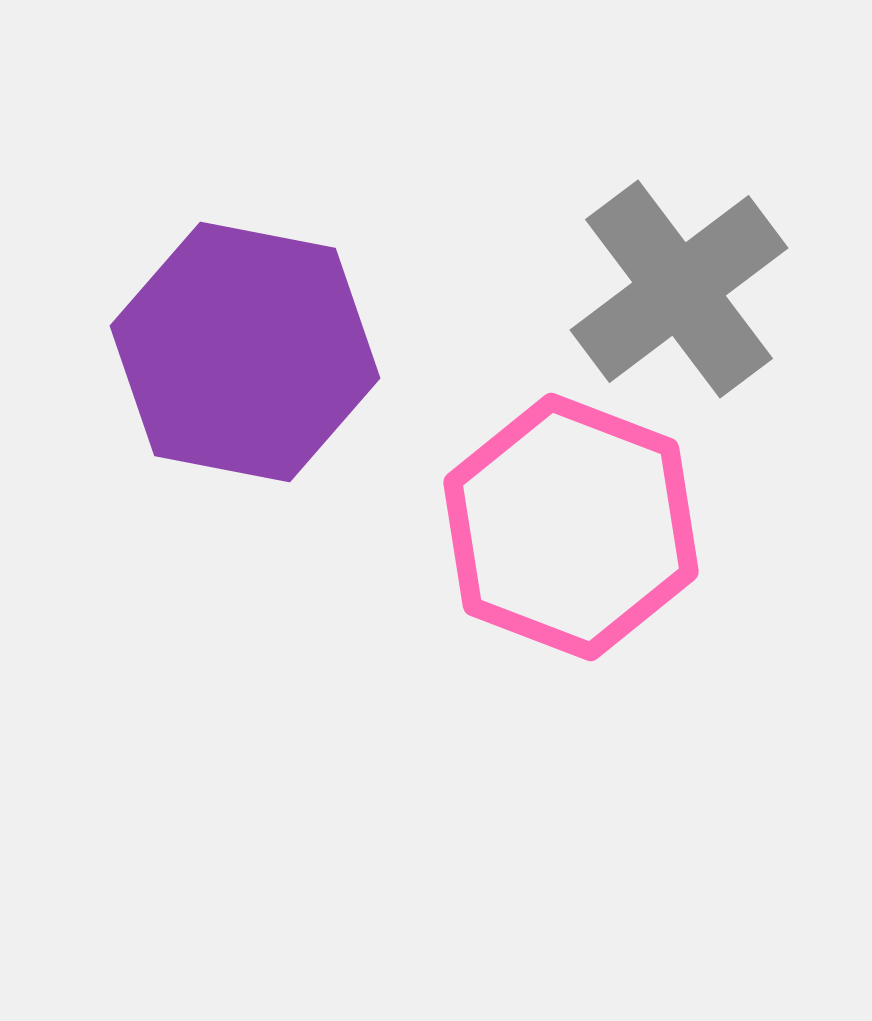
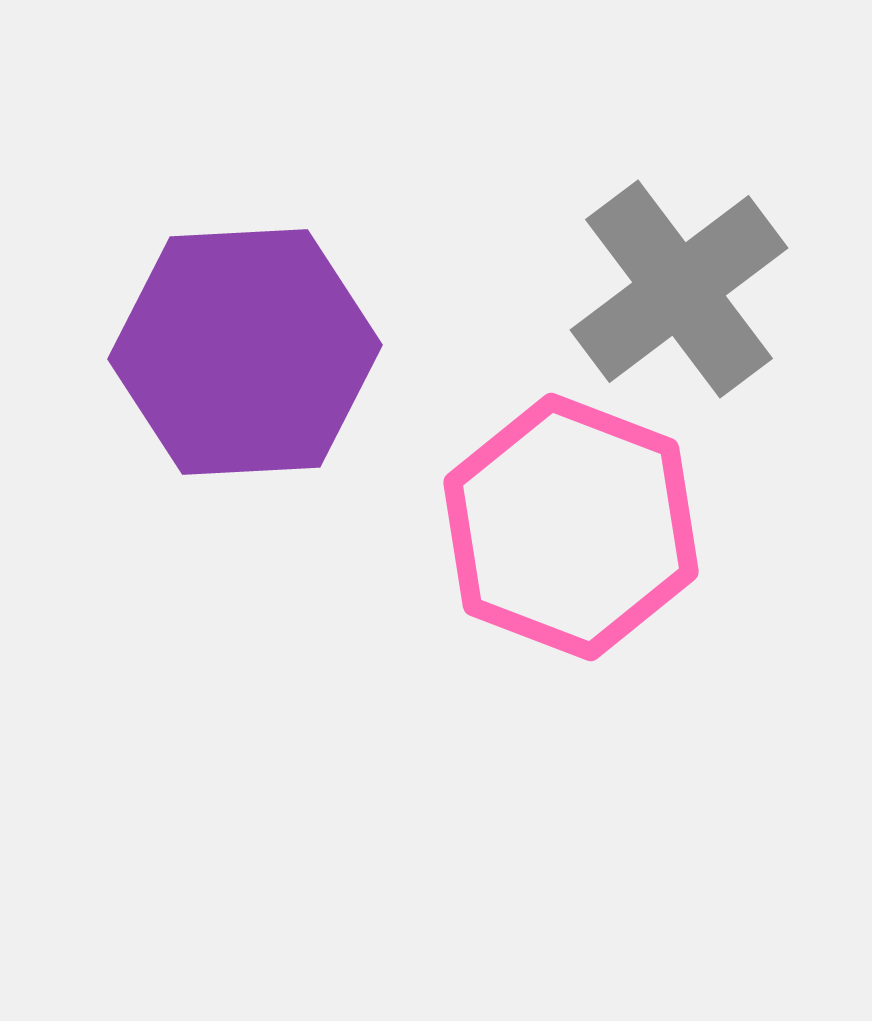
purple hexagon: rotated 14 degrees counterclockwise
